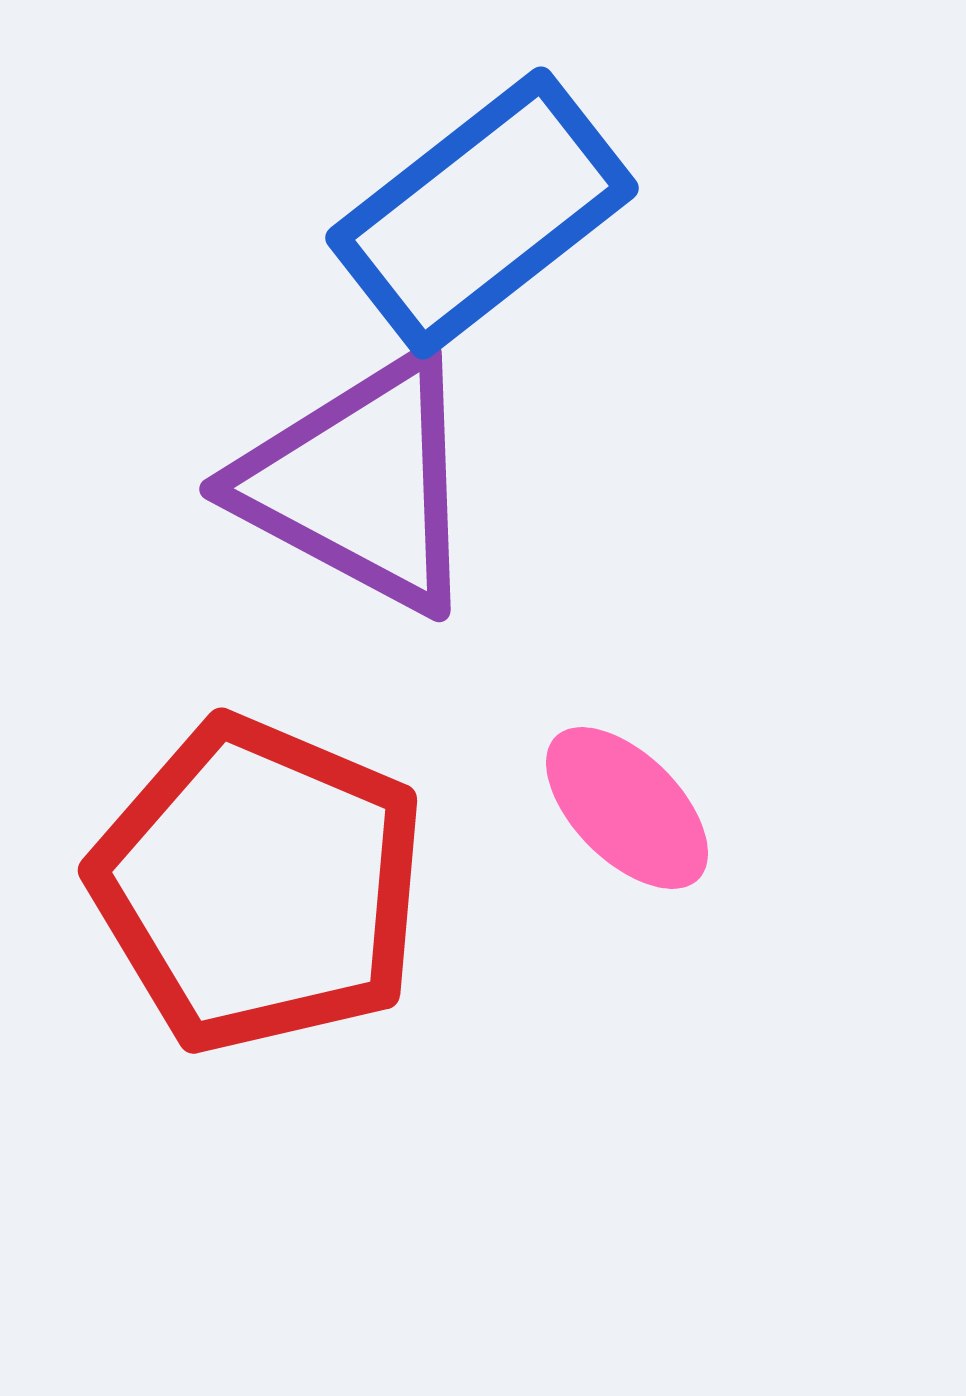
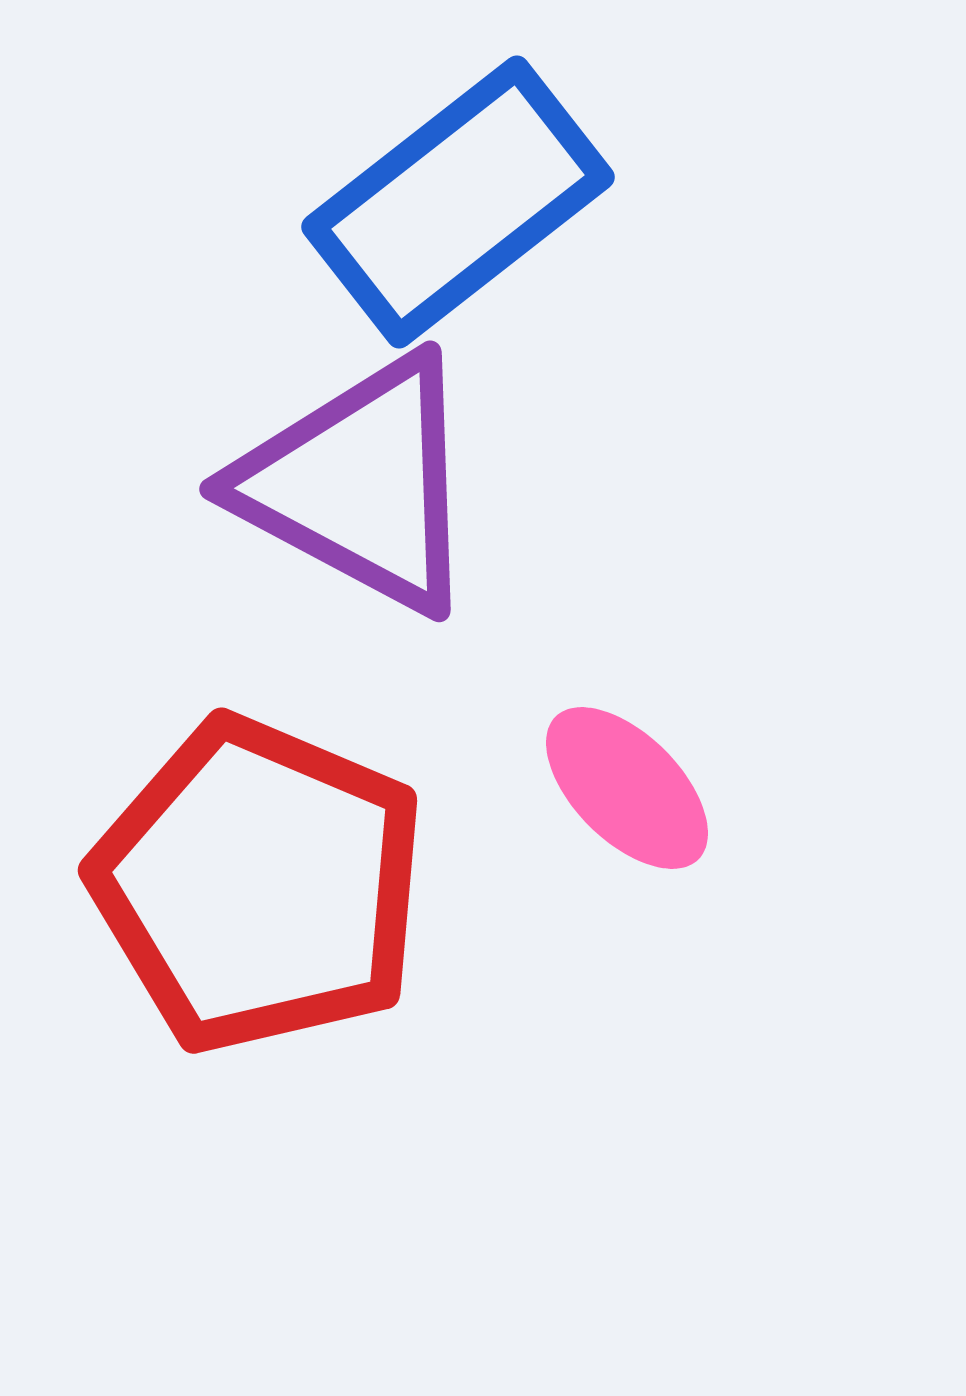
blue rectangle: moved 24 px left, 11 px up
pink ellipse: moved 20 px up
